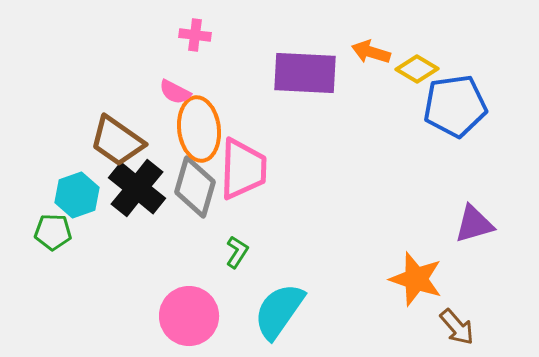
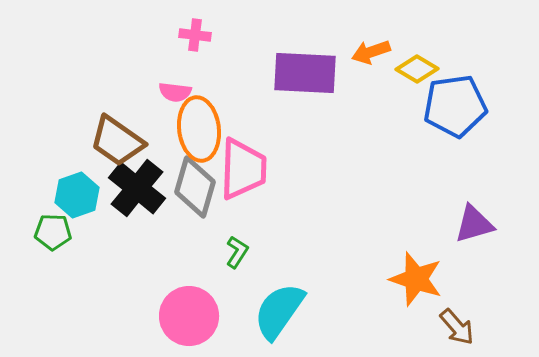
orange arrow: rotated 36 degrees counterclockwise
pink semicircle: rotated 20 degrees counterclockwise
